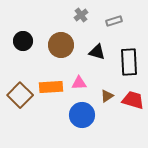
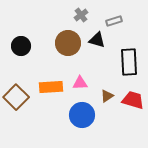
black circle: moved 2 px left, 5 px down
brown circle: moved 7 px right, 2 px up
black triangle: moved 12 px up
pink triangle: moved 1 px right
brown square: moved 4 px left, 2 px down
